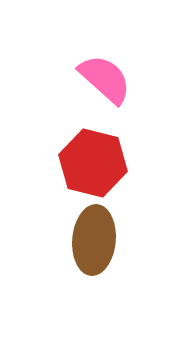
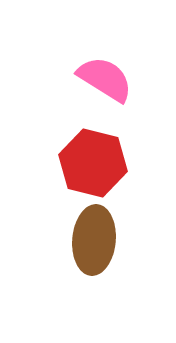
pink semicircle: rotated 10 degrees counterclockwise
